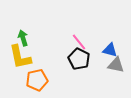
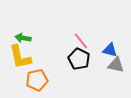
green arrow: rotated 63 degrees counterclockwise
pink line: moved 2 px right, 1 px up
